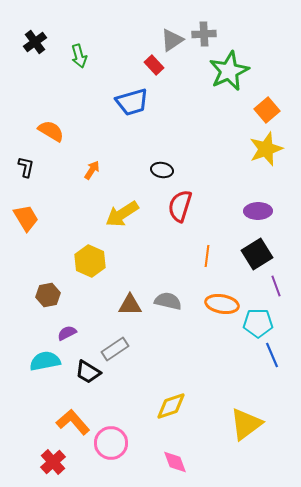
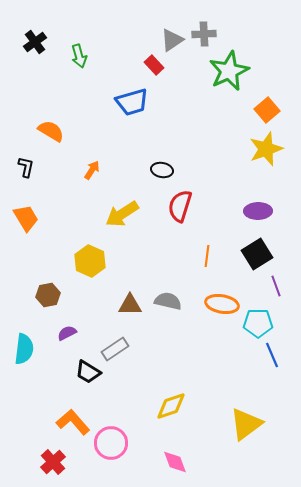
cyan semicircle: moved 21 px left, 12 px up; rotated 108 degrees clockwise
